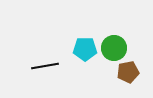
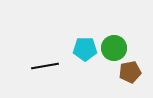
brown pentagon: moved 2 px right
